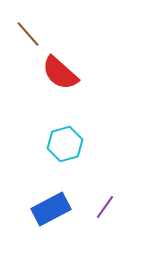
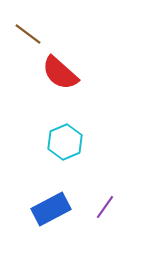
brown line: rotated 12 degrees counterclockwise
cyan hexagon: moved 2 px up; rotated 8 degrees counterclockwise
